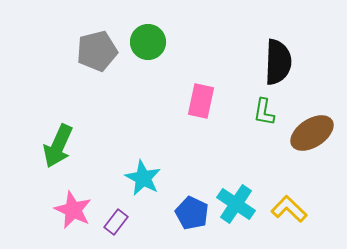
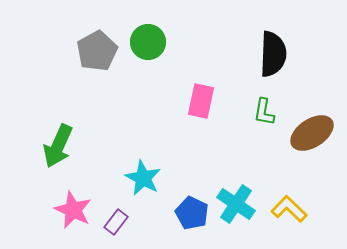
gray pentagon: rotated 15 degrees counterclockwise
black semicircle: moved 5 px left, 8 px up
